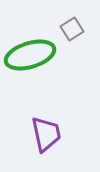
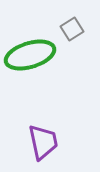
purple trapezoid: moved 3 px left, 8 px down
